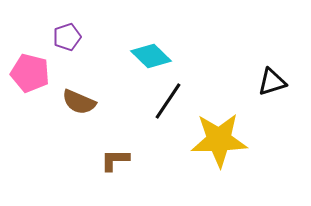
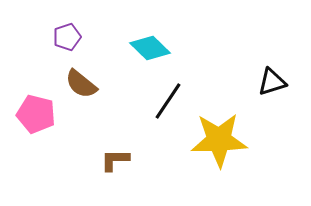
cyan diamond: moved 1 px left, 8 px up
pink pentagon: moved 6 px right, 41 px down
brown semicircle: moved 2 px right, 18 px up; rotated 16 degrees clockwise
